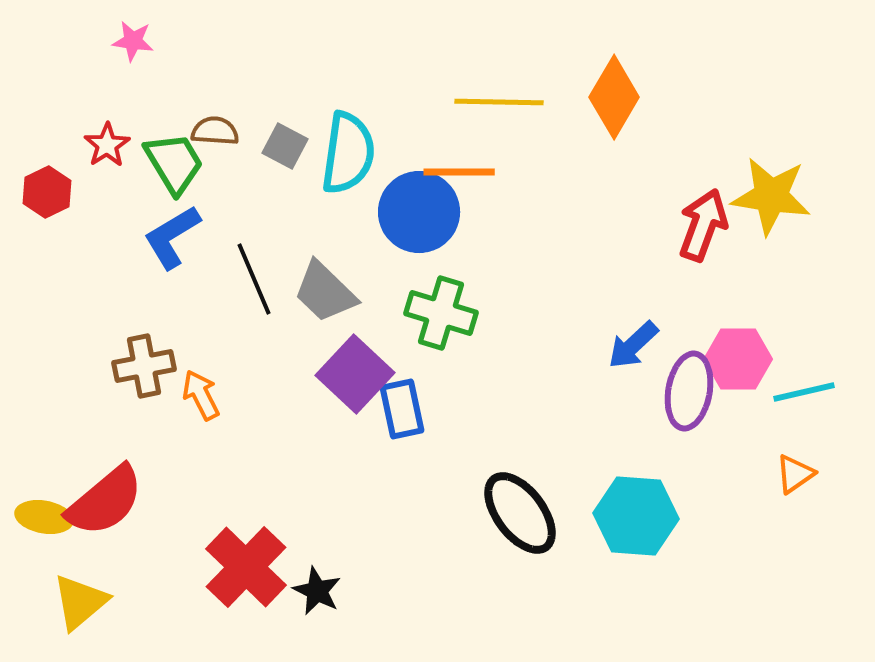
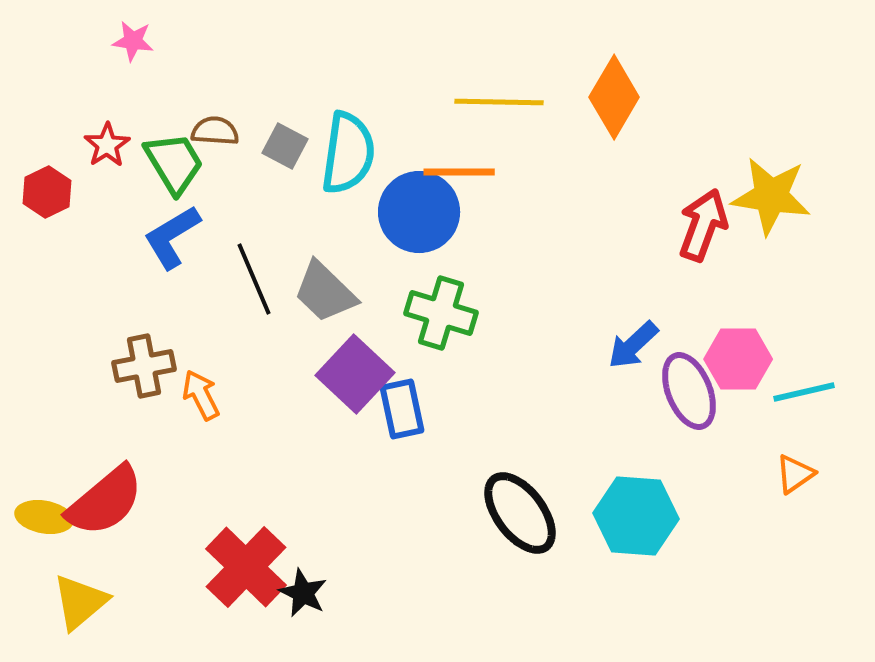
purple ellipse: rotated 32 degrees counterclockwise
black star: moved 14 px left, 2 px down
